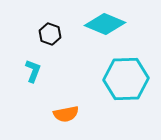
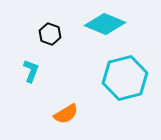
cyan L-shape: moved 2 px left
cyan hexagon: moved 1 px left, 1 px up; rotated 12 degrees counterclockwise
orange semicircle: rotated 20 degrees counterclockwise
